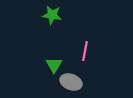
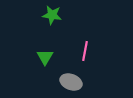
green triangle: moved 9 px left, 8 px up
